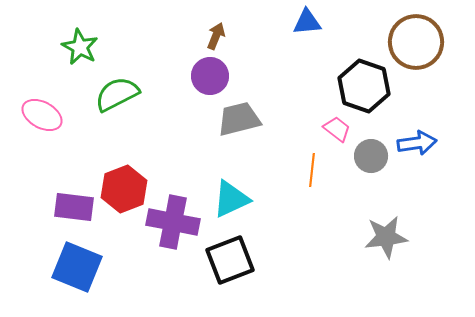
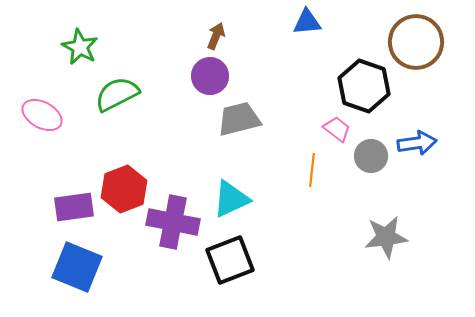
purple rectangle: rotated 15 degrees counterclockwise
